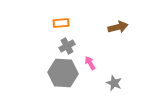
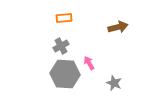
orange rectangle: moved 3 px right, 5 px up
gray cross: moved 6 px left
pink arrow: moved 1 px left
gray hexagon: moved 2 px right, 1 px down
